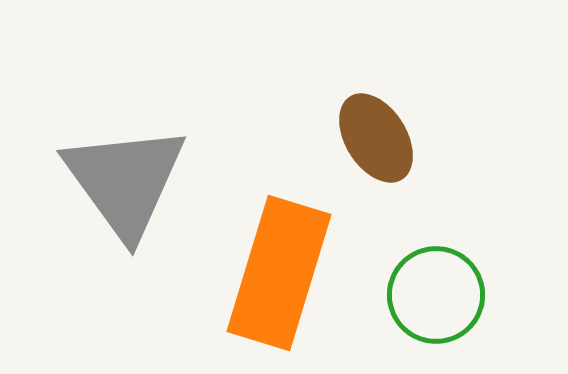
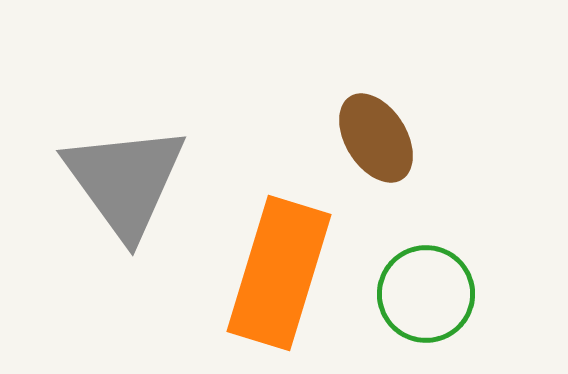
green circle: moved 10 px left, 1 px up
